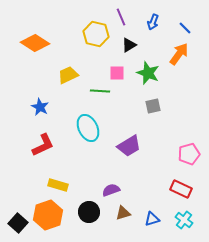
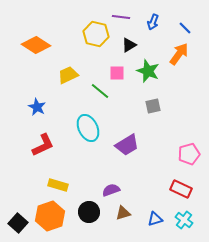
purple line: rotated 60 degrees counterclockwise
orange diamond: moved 1 px right, 2 px down
green star: moved 2 px up
green line: rotated 36 degrees clockwise
blue star: moved 3 px left
purple trapezoid: moved 2 px left, 1 px up
orange hexagon: moved 2 px right, 1 px down
blue triangle: moved 3 px right
